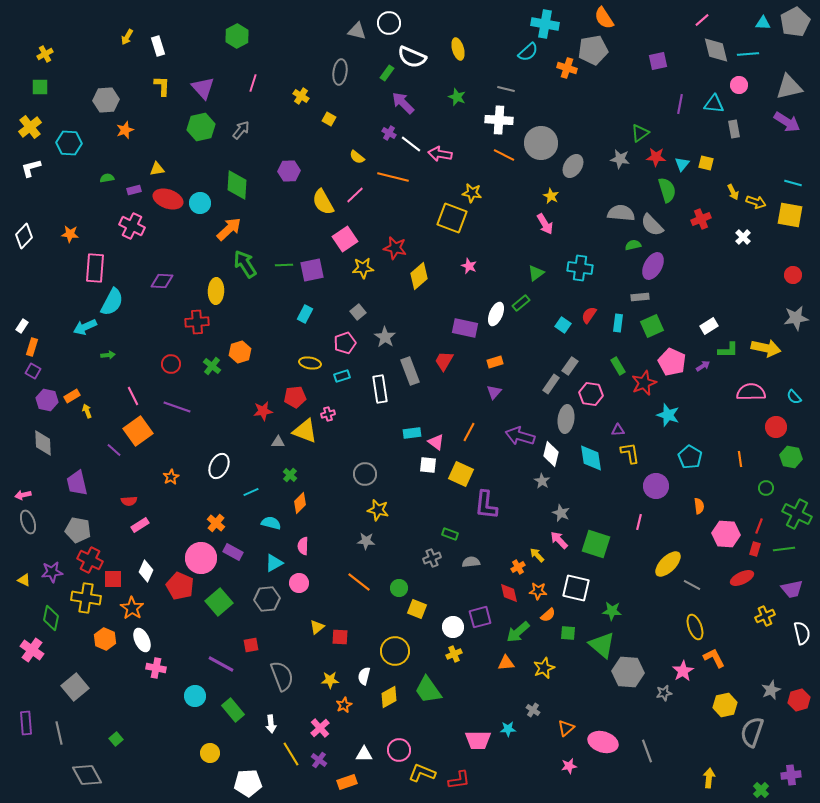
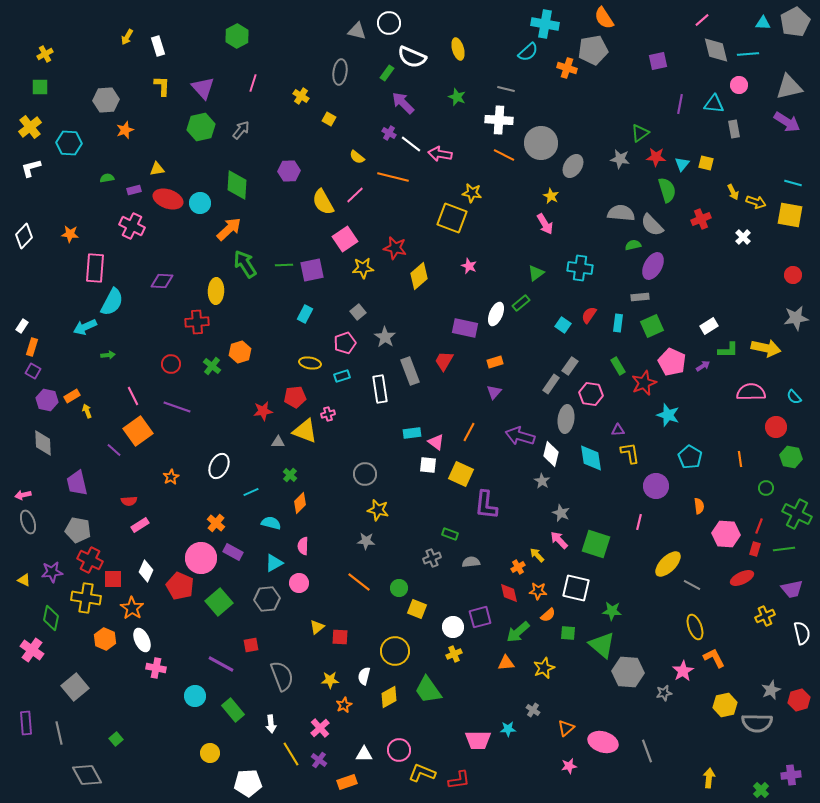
gray semicircle at (752, 732): moved 5 px right, 9 px up; rotated 108 degrees counterclockwise
